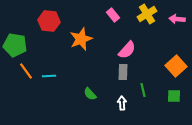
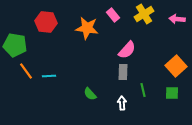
yellow cross: moved 3 px left
red hexagon: moved 3 px left, 1 px down
orange star: moved 6 px right, 11 px up; rotated 30 degrees clockwise
green square: moved 2 px left, 3 px up
